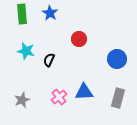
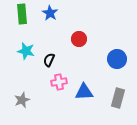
pink cross: moved 15 px up; rotated 28 degrees clockwise
